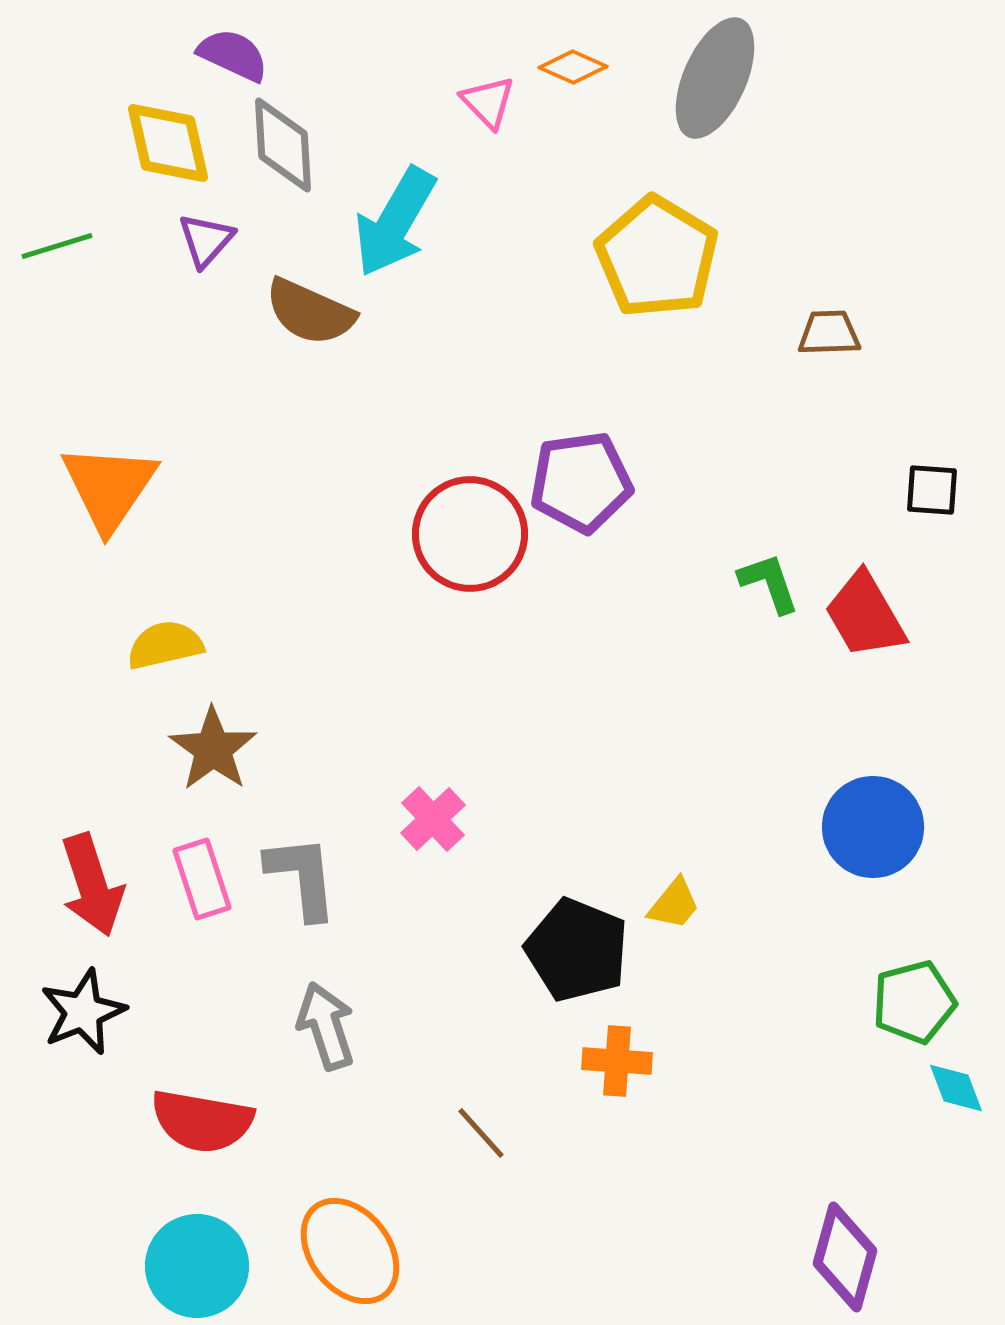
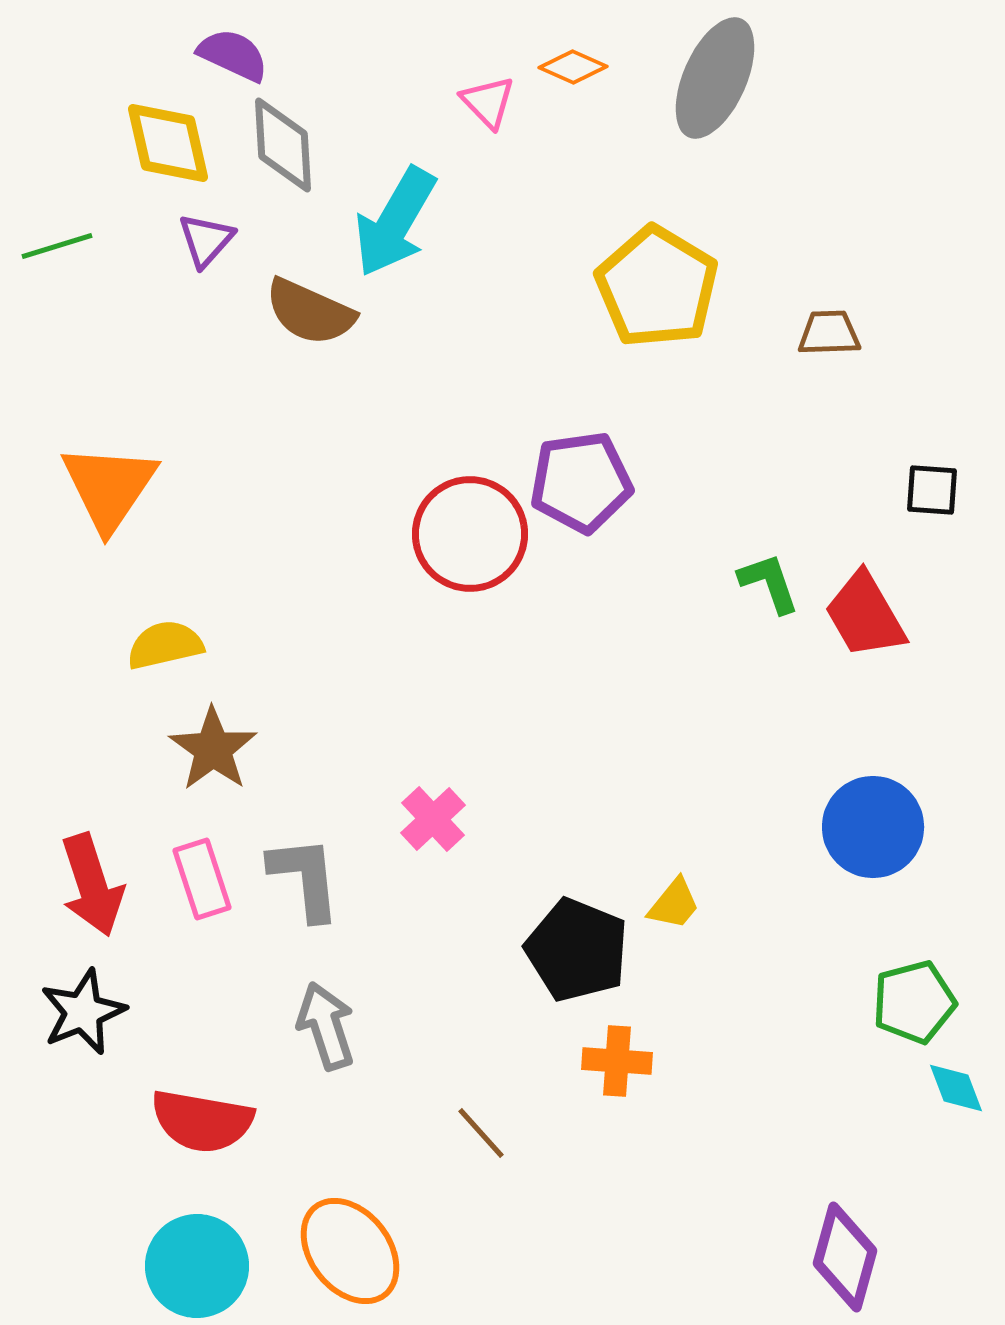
yellow pentagon: moved 30 px down
gray L-shape: moved 3 px right, 1 px down
